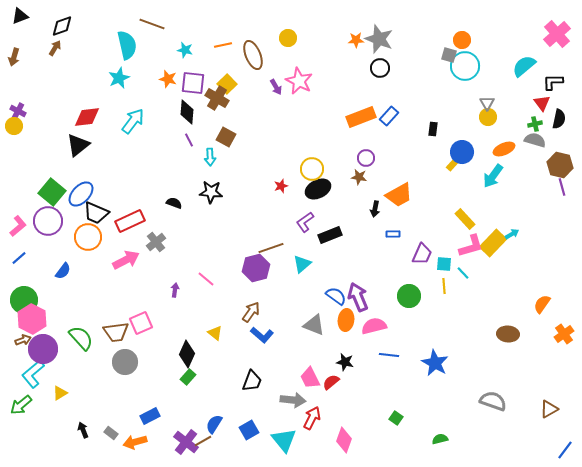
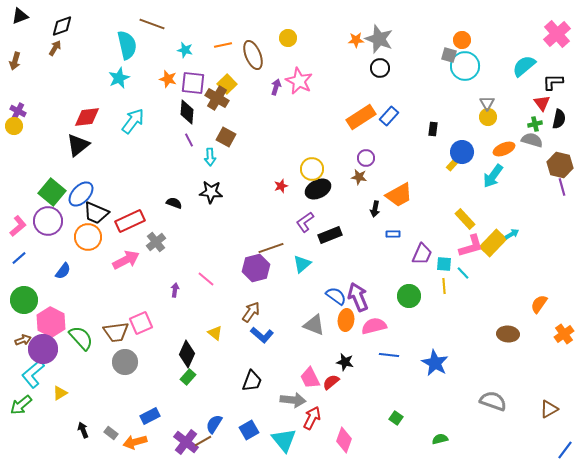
brown arrow at (14, 57): moved 1 px right, 4 px down
purple arrow at (276, 87): rotated 133 degrees counterclockwise
orange rectangle at (361, 117): rotated 12 degrees counterclockwise
gray semicircle at (535, 140): moved 3 px left
orange semicircle at (542, 304): moved 3 px left
pink hexagon at (32, 319): moved 19 px right, 3 px down
